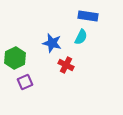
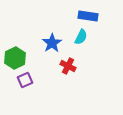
blue star: rotated 24 degrees clockwise
red cross: moved 2 px right, 1 px down
purple square: moved 2 px up
